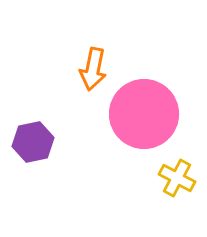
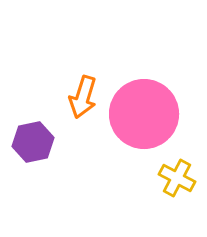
orange arrow: moved 10 px left, 28 px down; rotated 6 degrees clockwise
